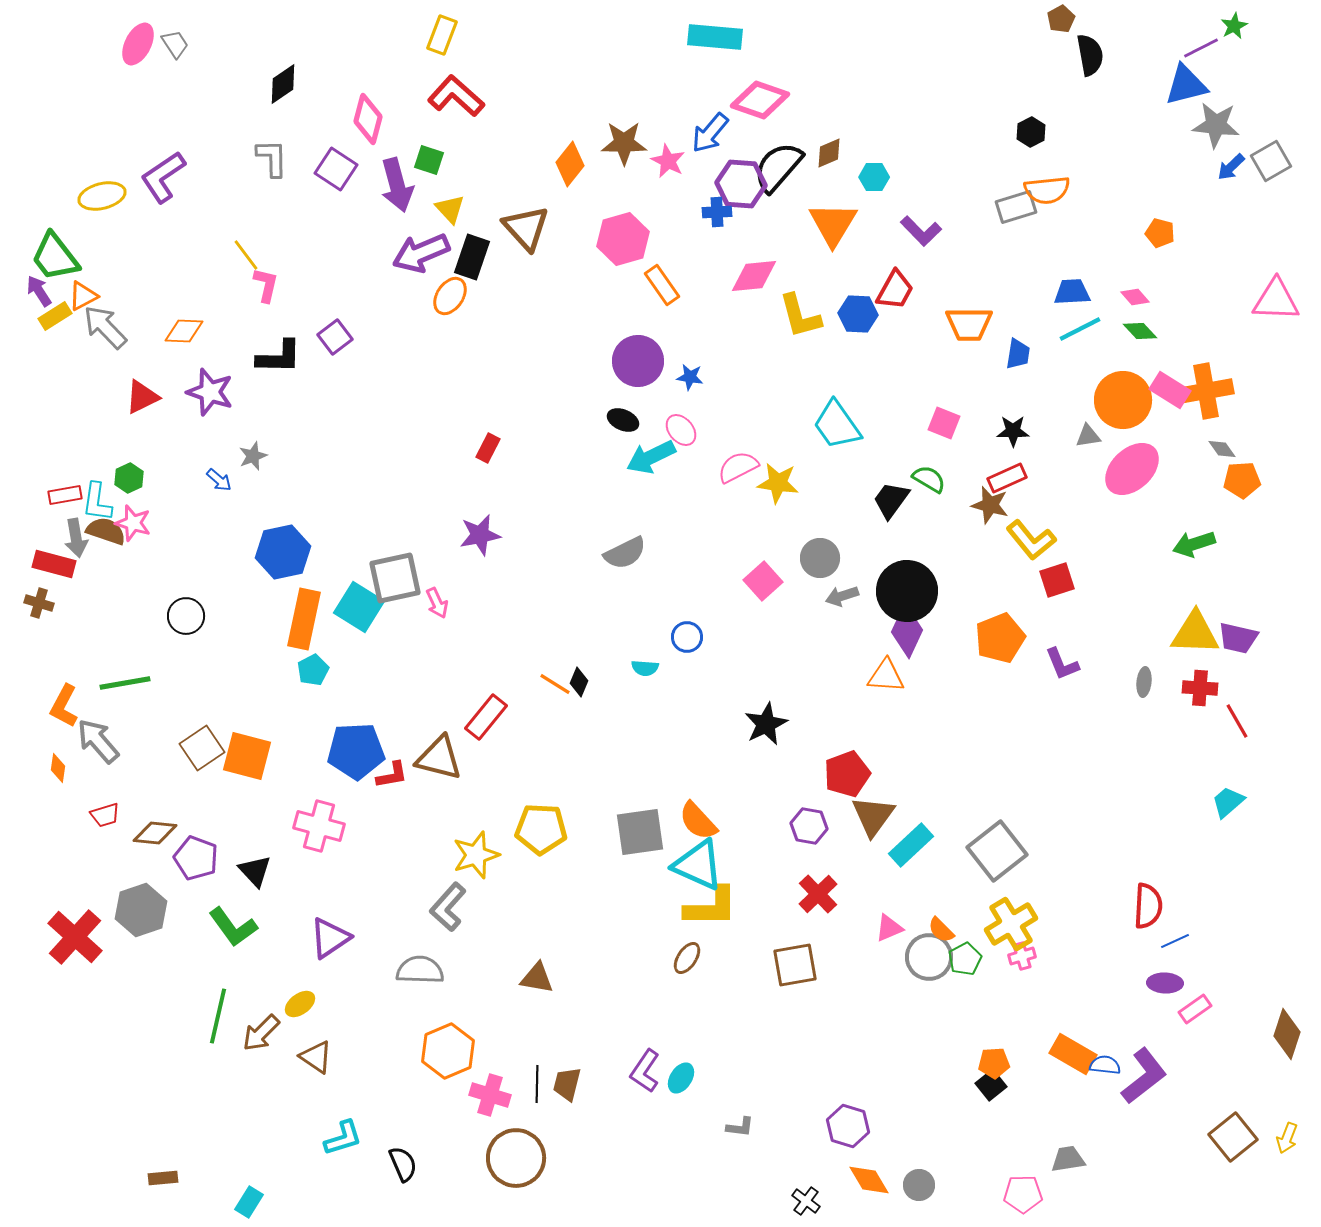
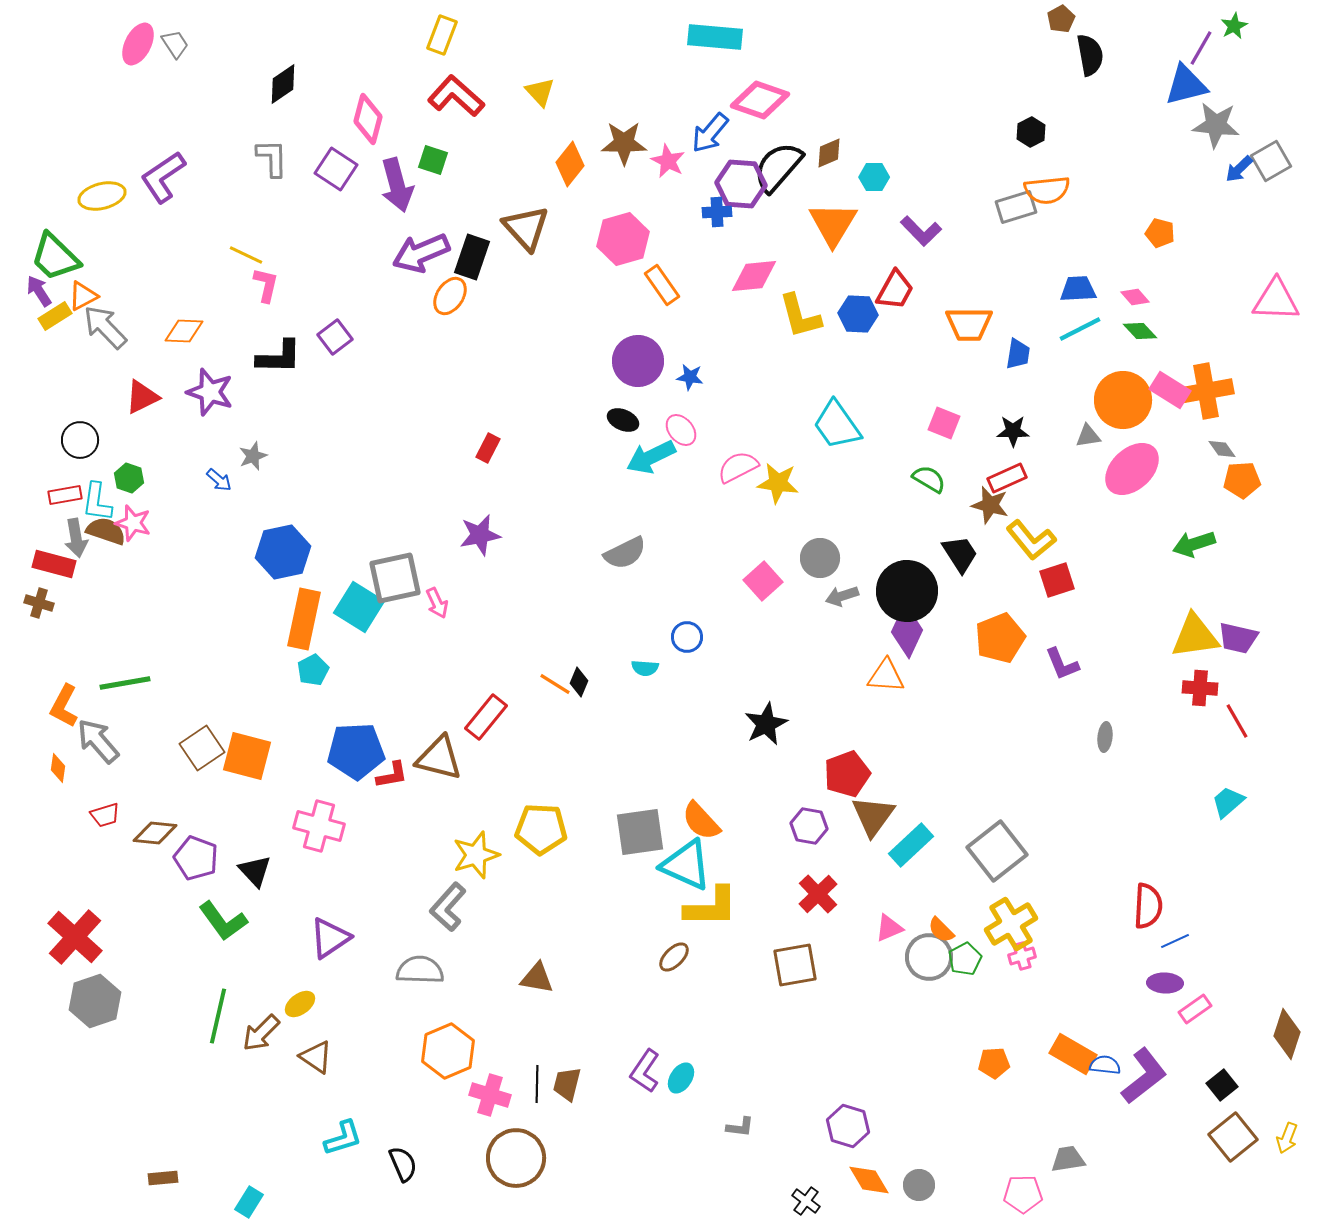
purple line at (1201, 48): rotated 33 degrees counterclockwise
green square at (429, 160): moved 4 px right
blue arrow at (1231, 167): moved 8 px right, 2 px down
yellow triangle at (450, 209): moved 90 px right, 117 px up
yellow line at (246, 255): rotated 28 degrees counterclockwise
green trapezoid at (55, 257): rotated 8 degrees counterclockwise
blue trapezoid at (1072, 292): moved 6 px right, 3 px up
green hexagon at (129, 478): rotated 16 degrees counterclockwise
black trapezoid at (891, 500): moved 69 px right, 54 px down; rotated 111 degrees clockwise
black circle at (186, 616): moved 106 px left, 176 px up
yellow triangle at (1195, 633): moved 3 px down; rotated 10 degrees counterclockwise
gray ellipse at (1144, 682): moved 39 px left, 55 px down
orange semicircle at (698, 821): moved 3 px right
cyan triangle at (698, 865): moved 12 px left
gray hexagon at (141, 910): moved 46 px left, 91 px down
green L-shape at (233, 927): moved 10 px left, 6 px up
brown ellipse at (687, 958): moved 13 px left, 1 px up; rotated 12 degrees clockwise
black square at (991, 1085): moved 231 px right
